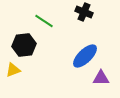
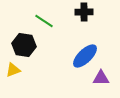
black cross: rotated 24 degrees counterclockwise
black hexagon: rotated 15 degrees clockwise
